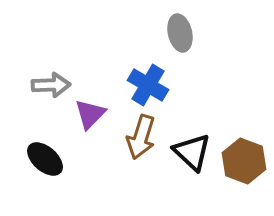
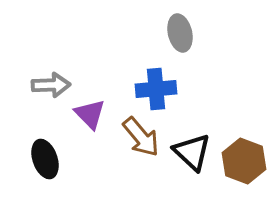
blue cross: moved 8 px right, 4 px down; rotated 36 degrees counterclockwise
purple triangle: rotated 28 degrees counterclockwise
brown arrow: rotated 57 degrees counterclockwise
black ellipse: rotated 30 degrees clockwise
